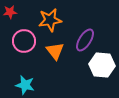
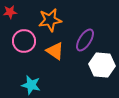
orange triangle: rotated 18 degrees counterclockwise
cyan star: moved 6 px right
